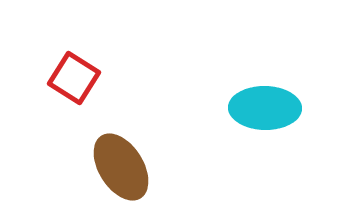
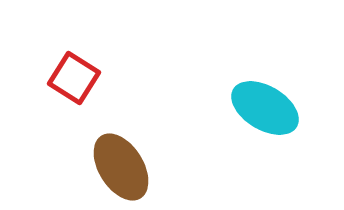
cyan ellipse: rotated 30 degrees clockwise
